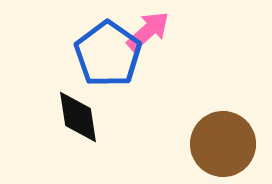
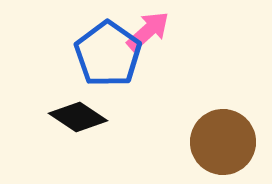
black diamond: rotated 48 degrees counterclockwise
brown circle: moved 2 px up
